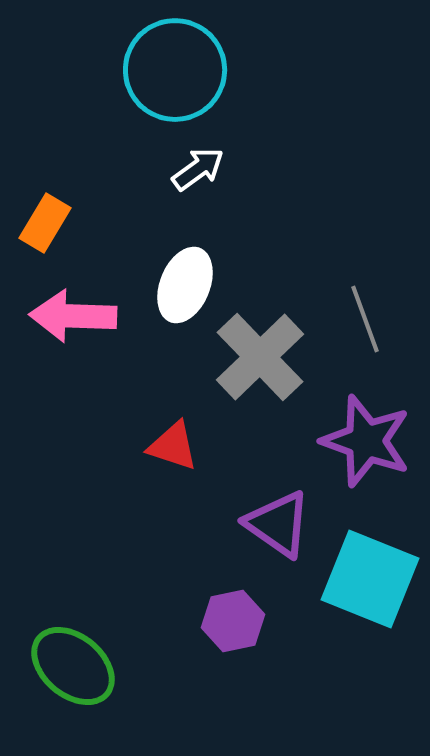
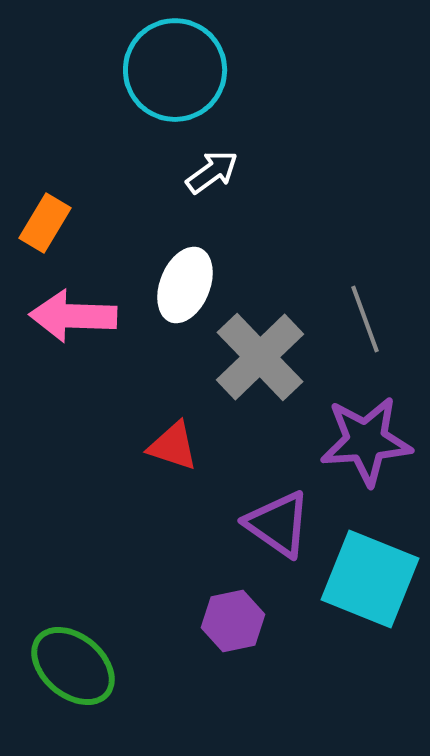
white arrow: moved 14 px right, 3 px down
purple star: rotated 24 degrees counterclockwise
